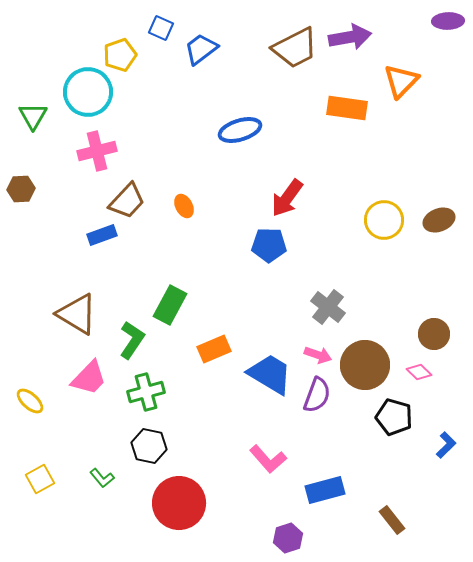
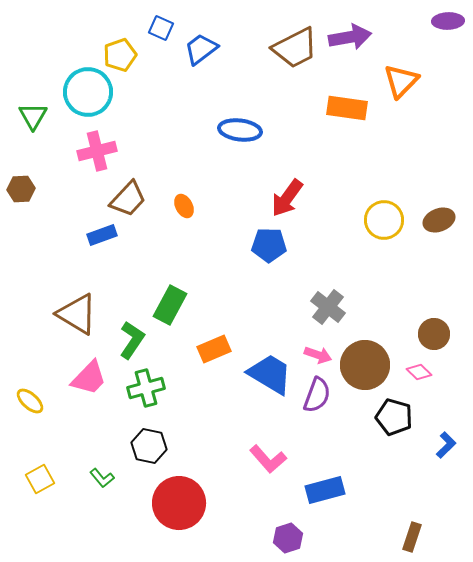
blue ellipse at (240, 130): rotated 24 degrees clockwise
brown trapezoid at (127, 201): moved 1 px right, 2 px up
green cross at (146, 392): moved 4 px up
brown rectangle at (392, 520): moved 20 px right, 17 px down; rotated 56 degrees clockwise
